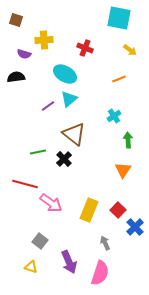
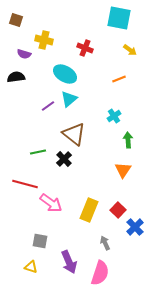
yellow cross: rotated 18 degrees clockwise
gray square: rotated 28 degrees counterclockwise
